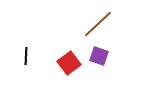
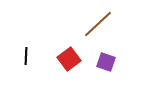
purple square: moved 7 px right, 6 px down
red square: moved 4 px up
